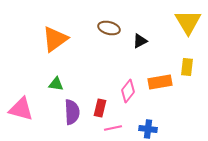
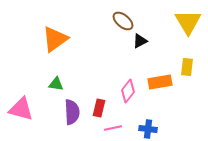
brown ellipse: moved 14 px right, 7 px up; rotated 25 degrees clockwise
red rectangle: moved 1 px left
